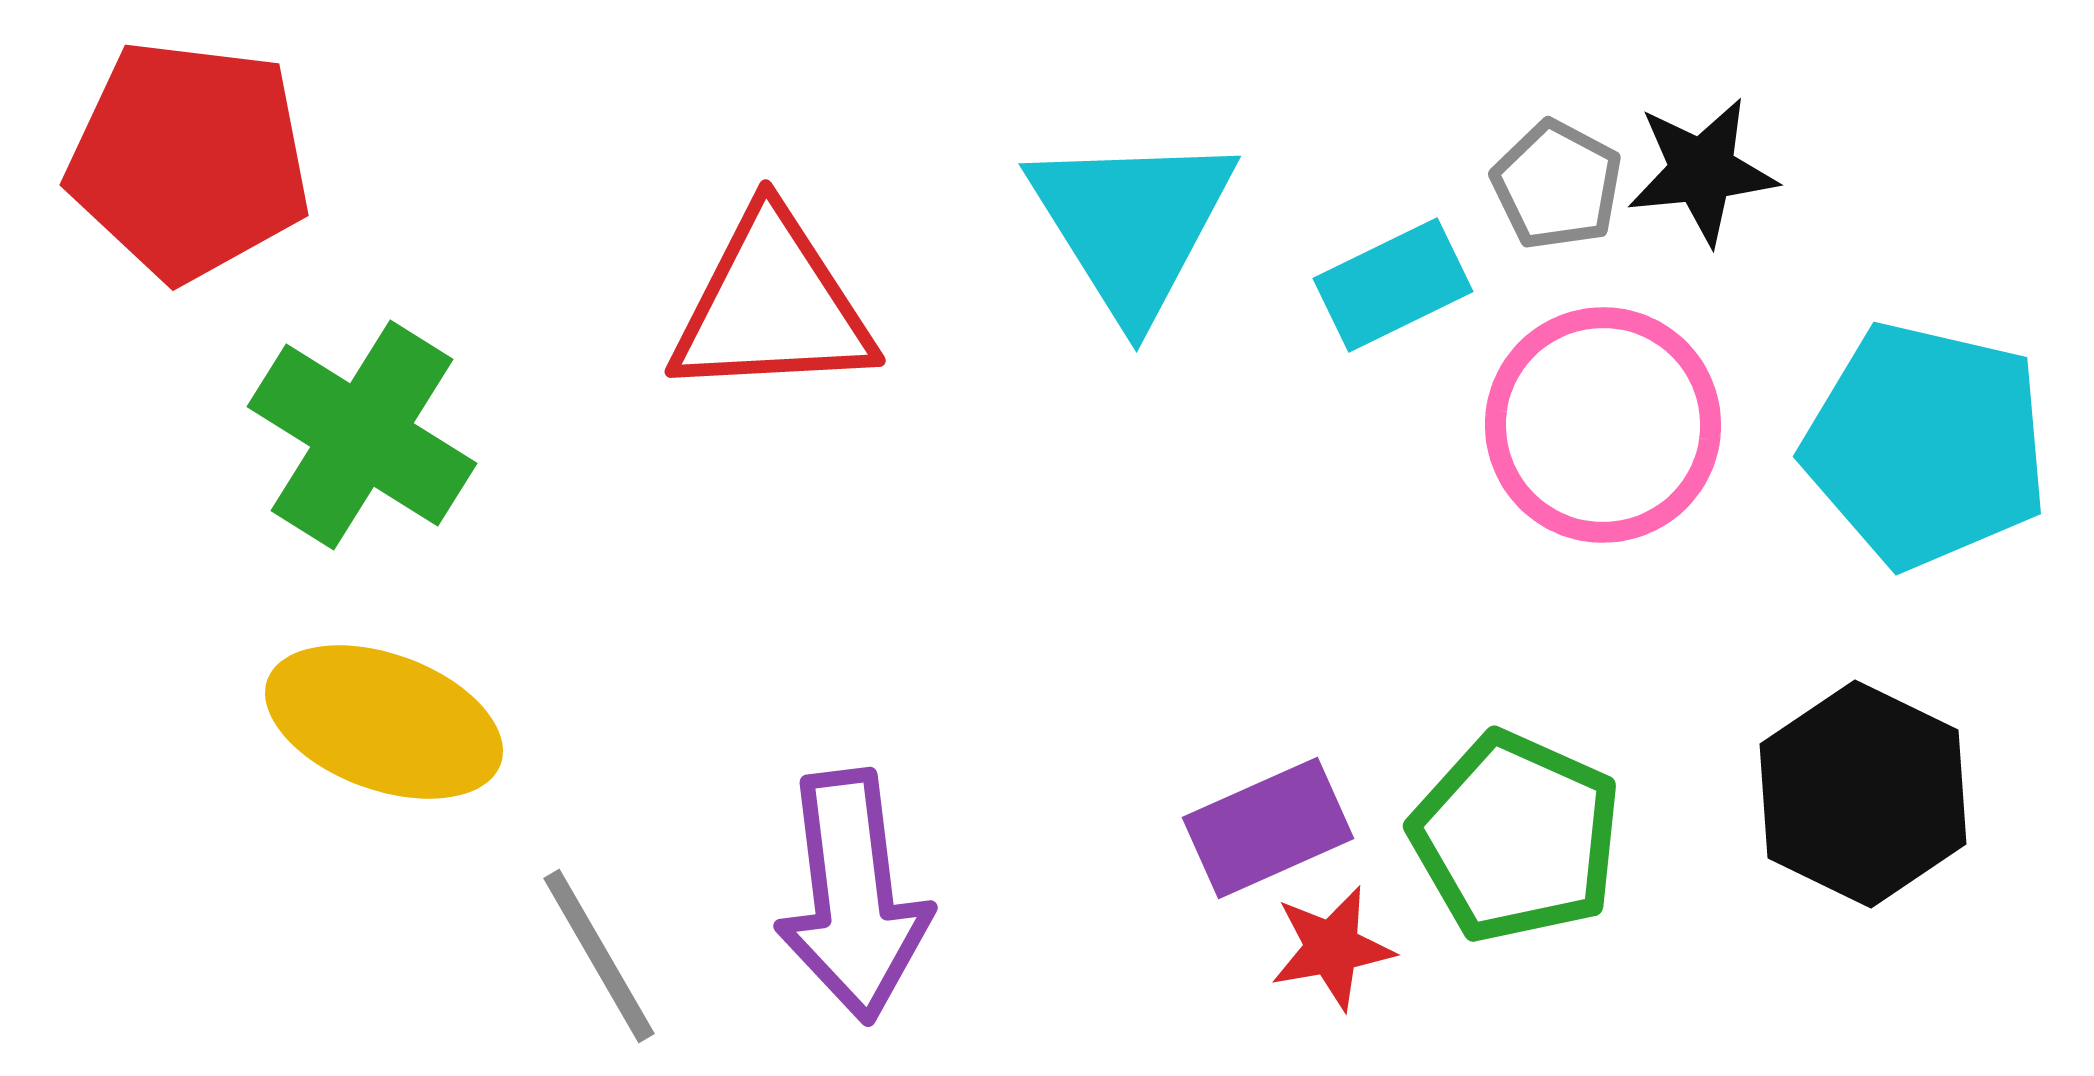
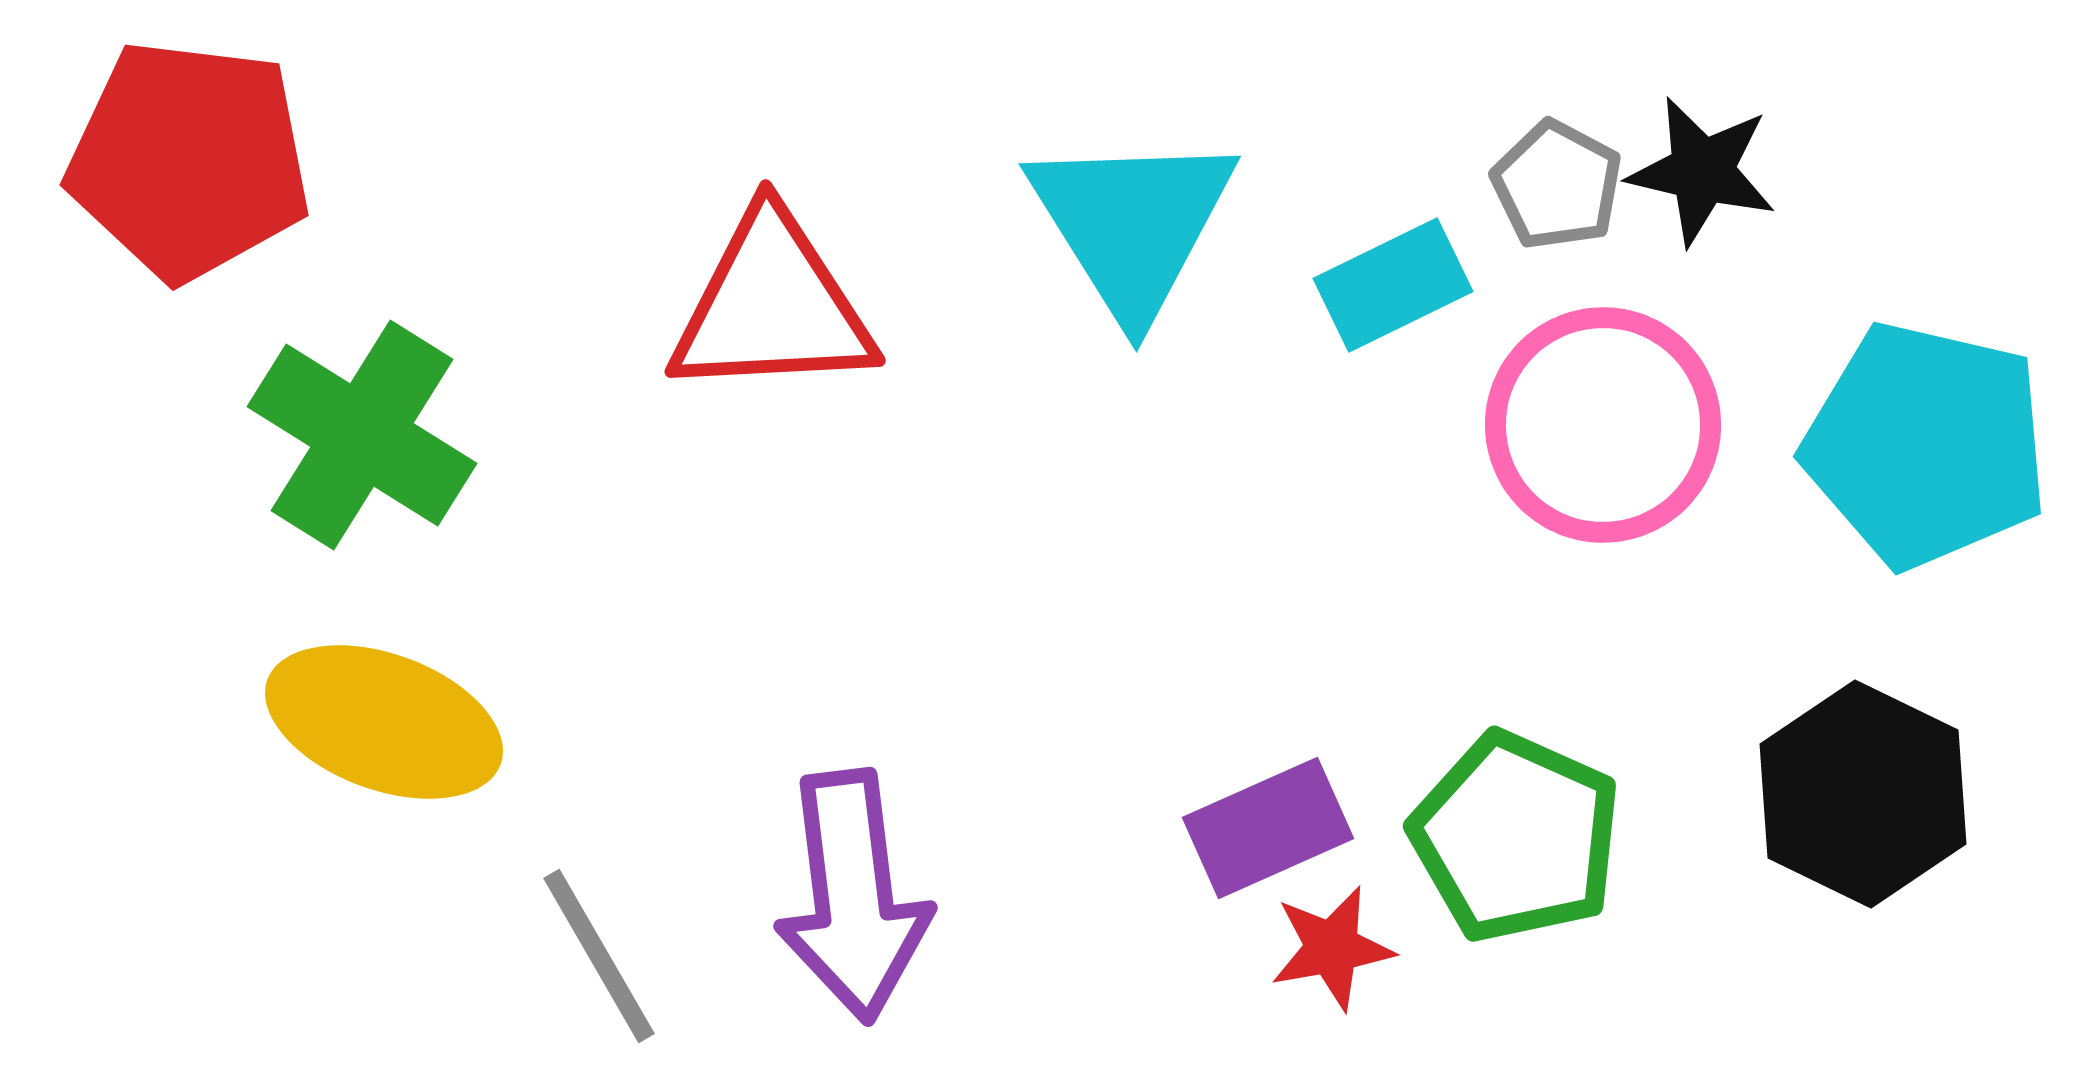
black star: rotated 19 degrees clockwise
